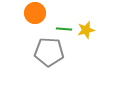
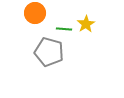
yellow star: moved 6 px up; rotated 18 degrees counterclockwise
gray pentagon: rotated 12 degrees clockwise
